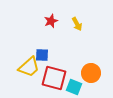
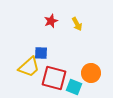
blue square: moved 1 px left, 2 px up
